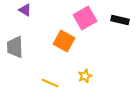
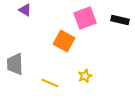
pink square: rotated 10 degrees clockwise
gray trapezoid: moved 17 px down
